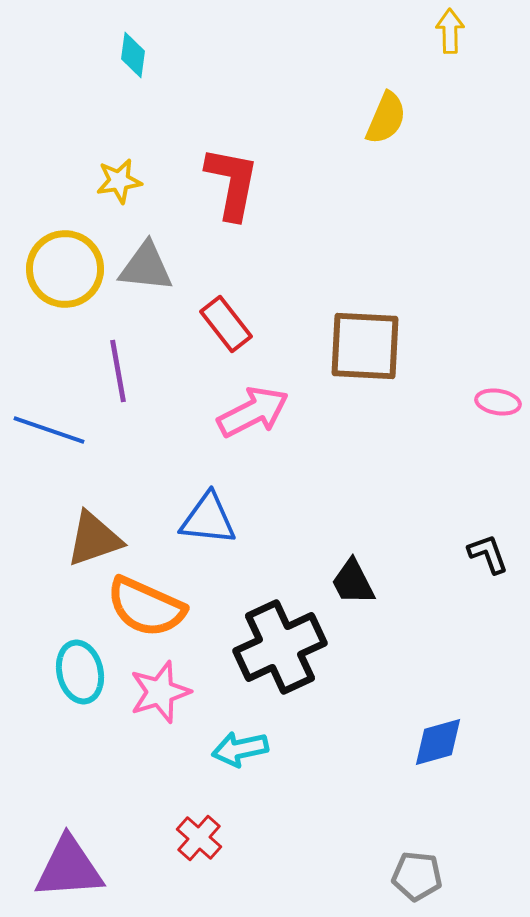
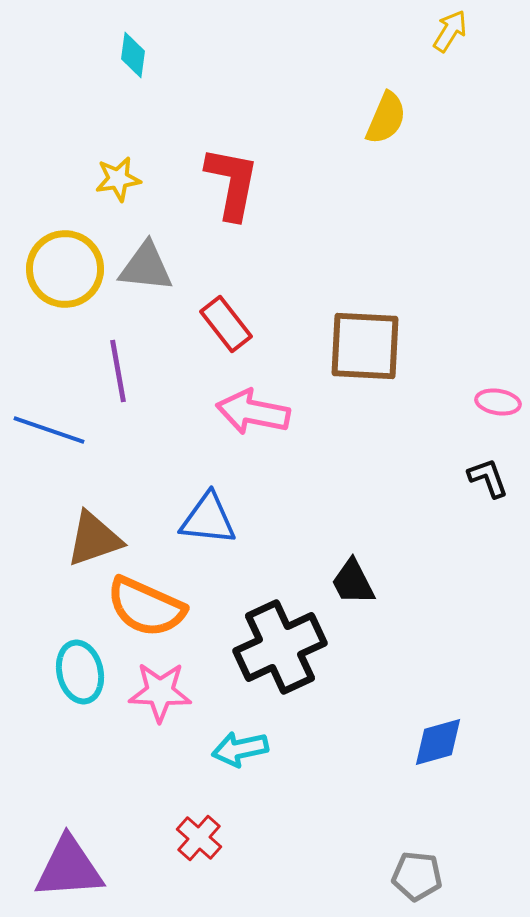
yellow arrow: rotated 33 degrees clockwise
yellow star: moved 1 px left, 2 px up
pink arrow: rotated 142 degrees counterclockwise
black L-shape: moved 76 px up
pink star: rotated 20 degrees clockwise
